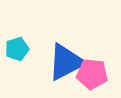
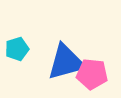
blue triangle: rotated 12 degrees clockwise
